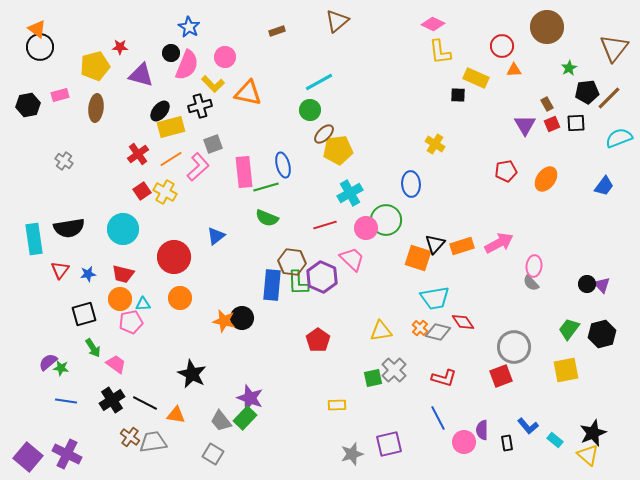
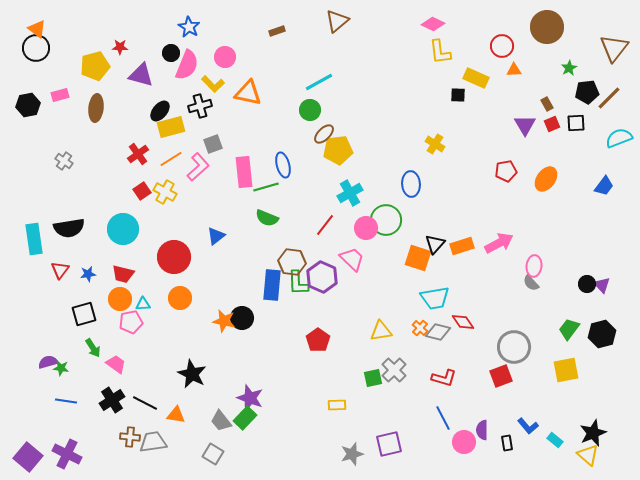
black circle at (40, 47): moved 4 px left, 1 px down
red line at (325, 225): rotated 35 degrees counterclockwise
purple semicircle at (48, 362): rotated 24 degrees clockwise
blue line at (438, 418): moved 5 px right
brown cross at (130, 437): rotated 30 degrees counterclockwise
